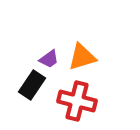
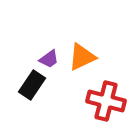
orange triangle: rotated 8 degrees counterclockwise
red cross: moved 29 px right
